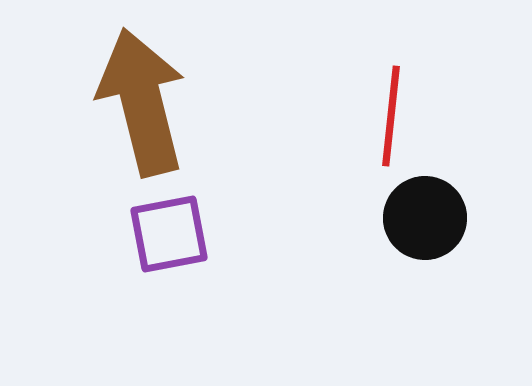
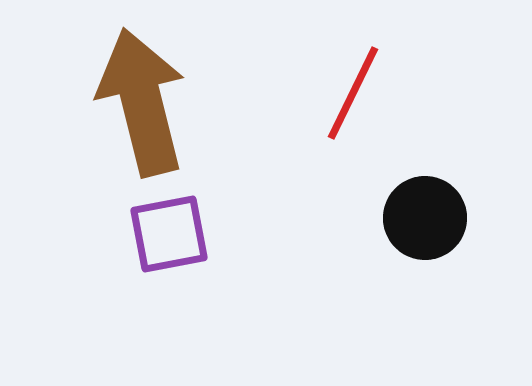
red line: moved 38 px left, 23 px up; rotated 20 degrees clockwise
